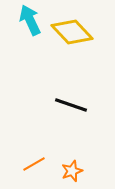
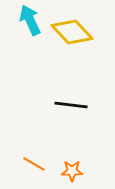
black line: rotated 12 degrees counterclockwise
orange line: rotated 60 degrees clockwise
orange star: rotated 20 degrees clockwise
